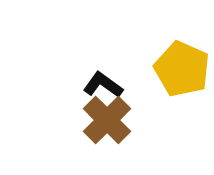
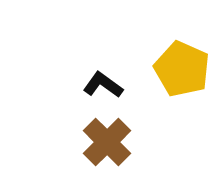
brown cross: moved 22 px down
